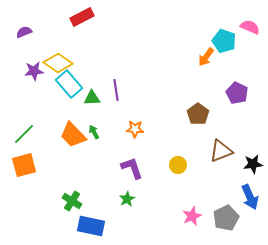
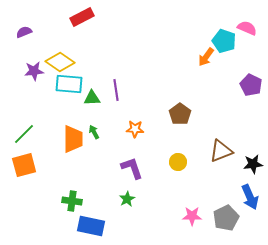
pink semicircle: moved 3 px left, 1 px down
yellow diamond: moved 2 px right, 1 px up
cyan rectangle: rotated 44 degrees counterclockwise
purple pentagon: moved 14 px right, 8 px up
brown pentagon: moved 18 px left
orange trapezoid: moved 4 px down; rotated 136 degrees counterclockwise
yellow circle: moved 3 px up
green cross: rotated 24 degrees counterclockwise
pink star: rotated 24 degrees clockwise
